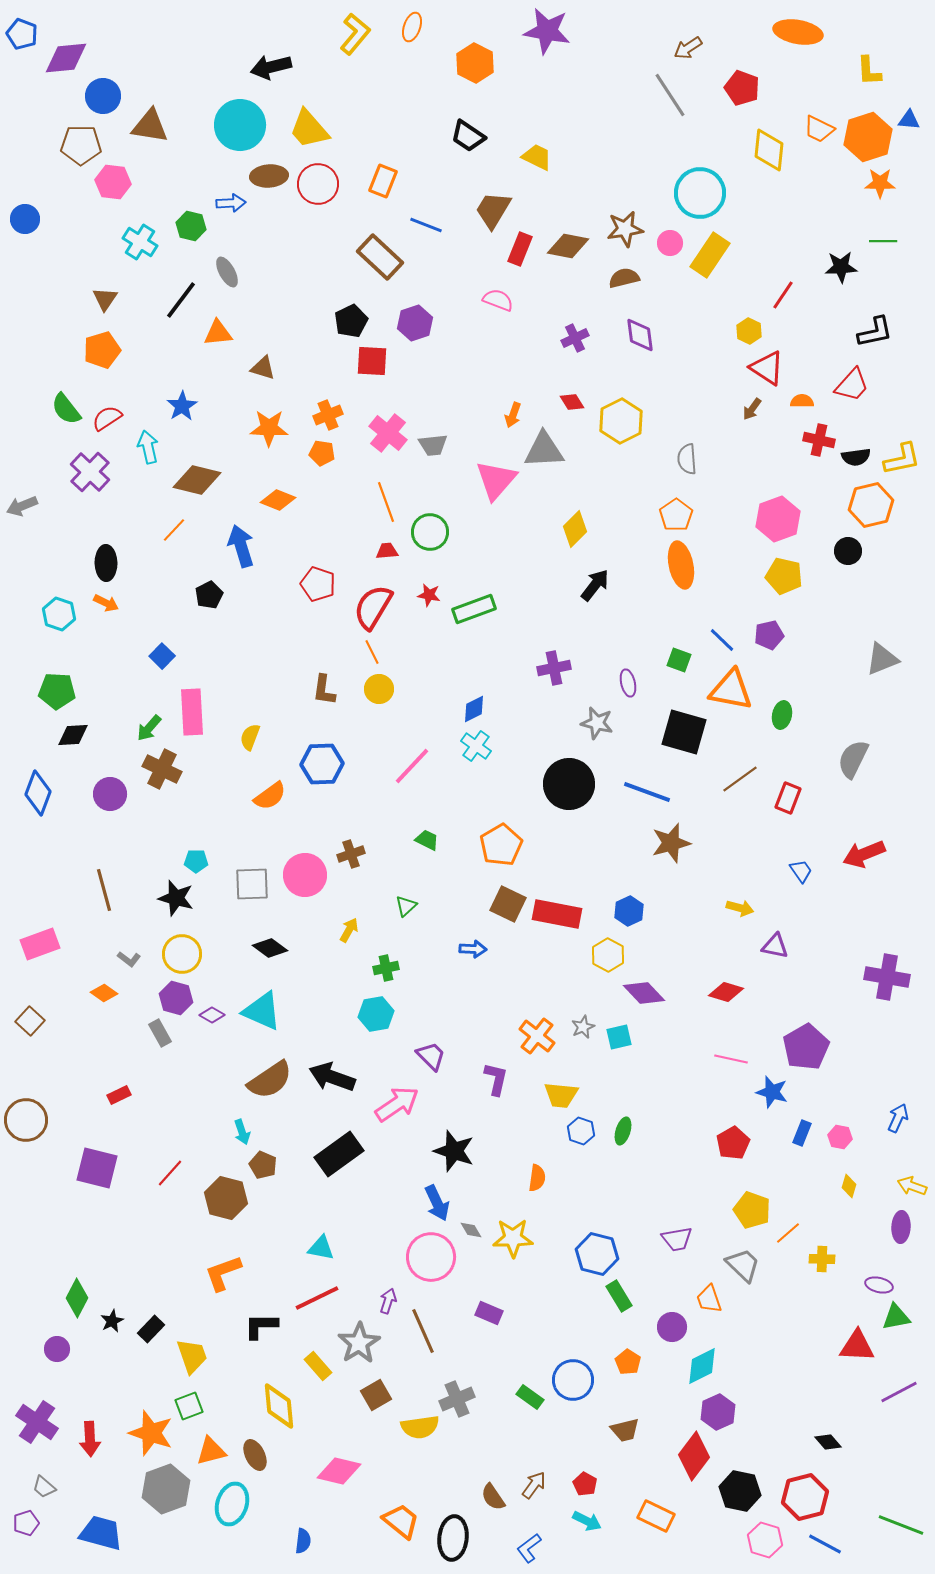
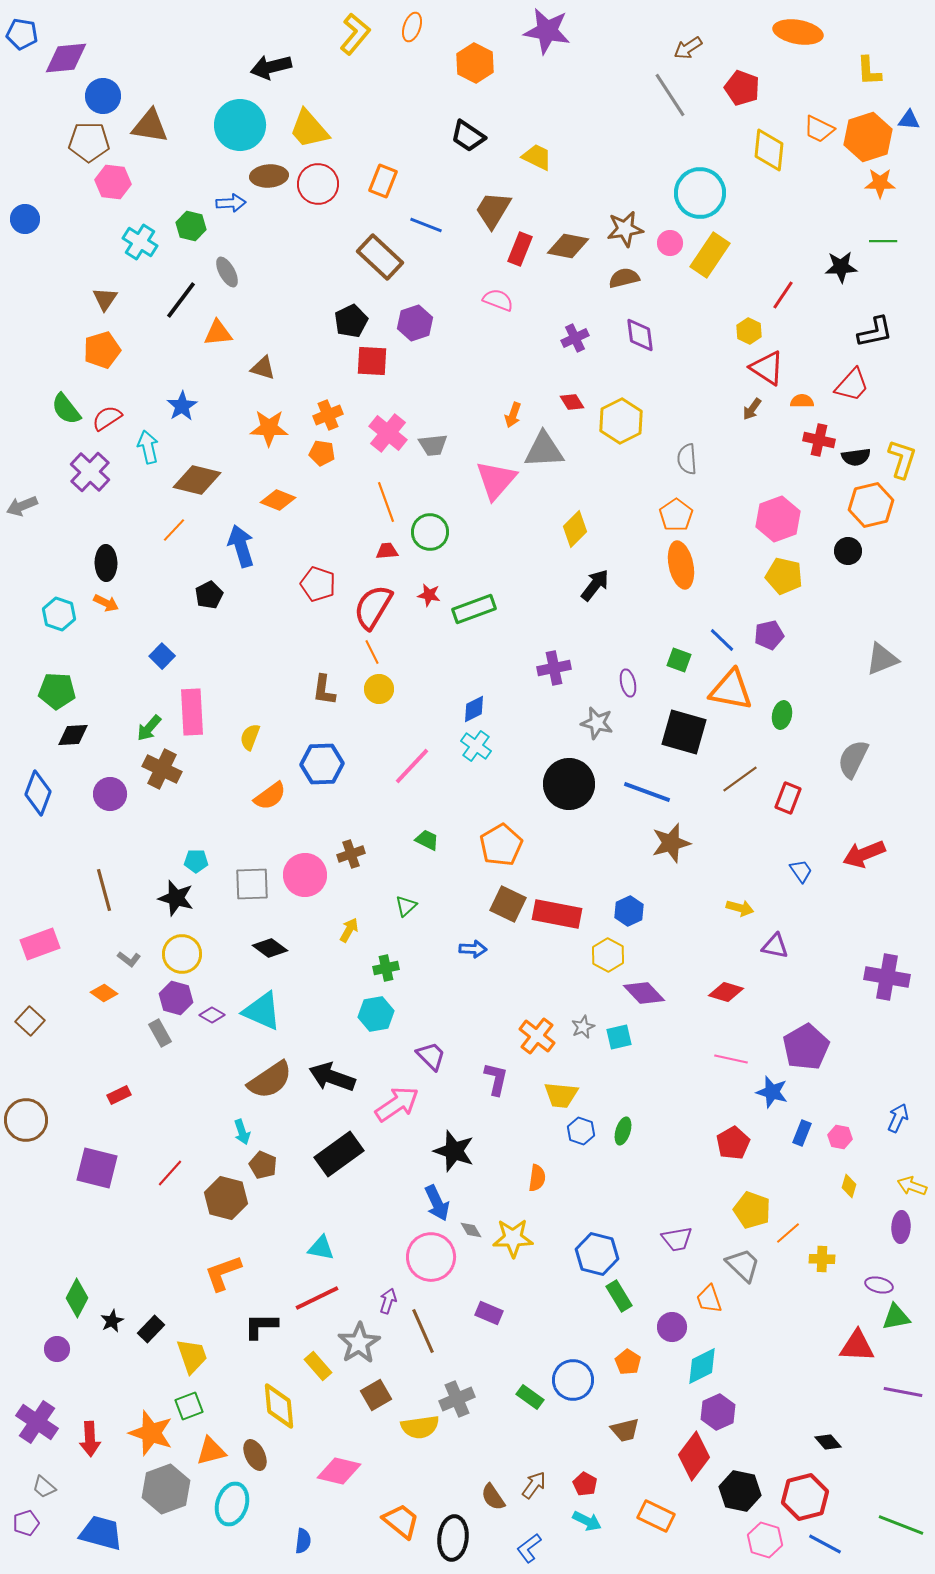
blue pentagon at (22, 34): rotated 12 degrees counterclockwise
brown pentagon at (81, 145): moved 8 px right, 3 px up
yellow L-shape at (902, 459): rotated 60 degrees counterclockwise
purple line at (899, 1392): moved 4 px right; rotated 39 degrees clockwise
